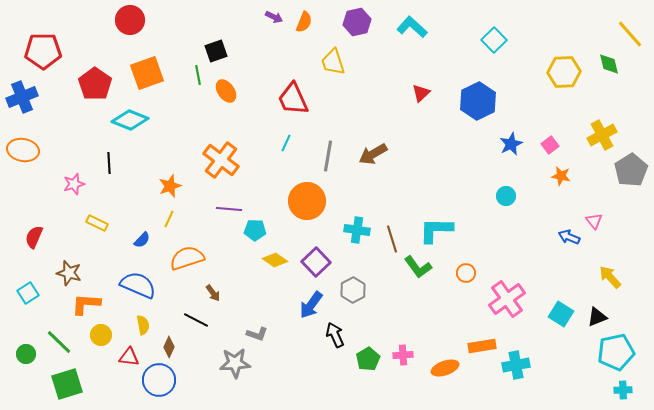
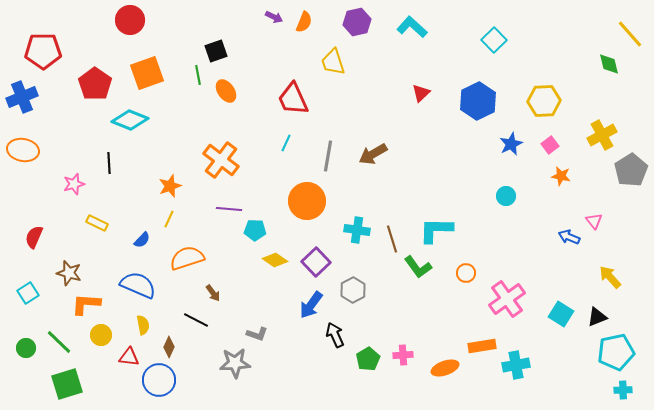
yellow hexagon at (564, 72): moved 20 px left, 29 px down
green circle at (26, 354): moved 6 px up
